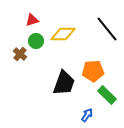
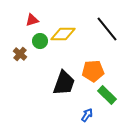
green circle: moved 4 px right
